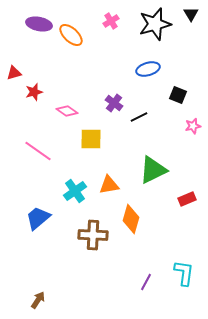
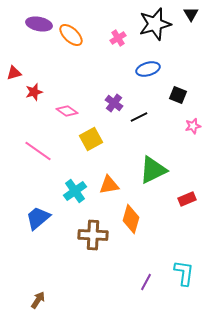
pink cross: moved 7 px right, 17 px down
yellow square: rotated 30 degrees counterclockwise
